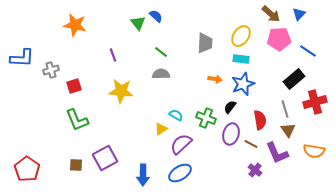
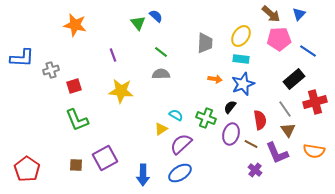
gray line: rotated 18 degrees counterclockwise
